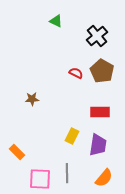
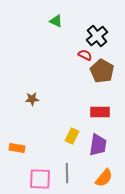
red semicircle: moved 9 px right, 18 px up
orange rectangle: moved 4 px up; rotated 35 degrees counterclockwise
